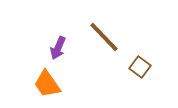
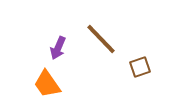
brown line: moved 3 px left, 2 px down
brown square: rotated 35 degrees clockwise
